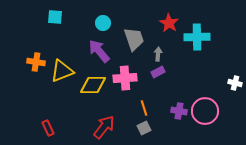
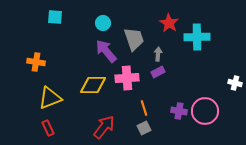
purple arrow: moved 7 px right
yellow triangle: moved 12 px left, 27 px down
pink cross: moved 2 px right
